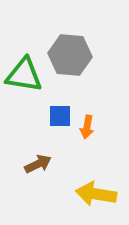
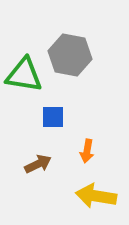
gray hexagon: rotated 6 degrees clockwise
blue square: moved 7 px left, 1 px down
orange arrow: moved 24 px down
yellow arrow: moved 2 px down
